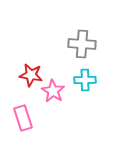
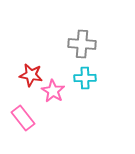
cyan cross: moved 2 px up
pink rectangle: rotated 20 degrees counterclockwise
